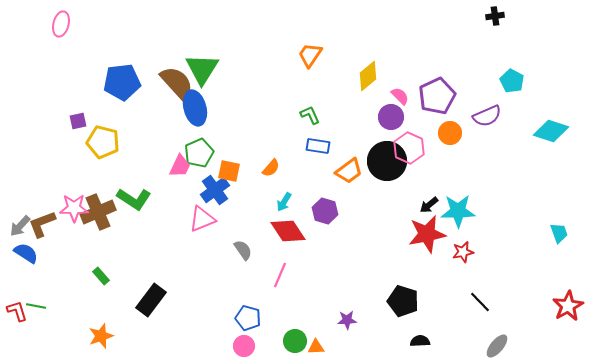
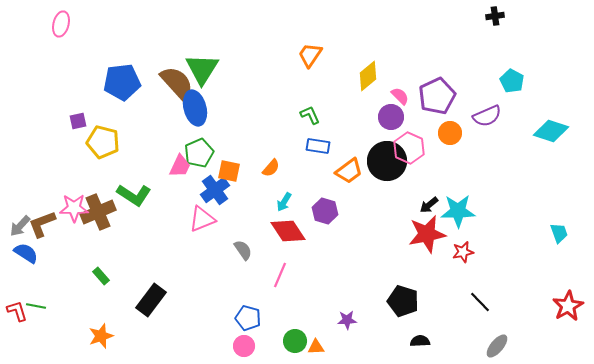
green L-shape at (134, 199): moved 4 px up
